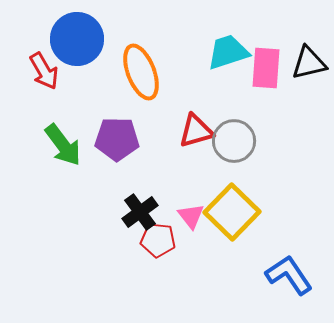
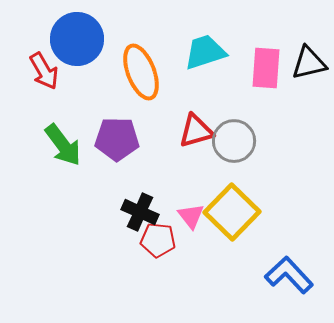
cyan trapezoid: moved 23 px left
black cross: rotated 30 degrees counterclockwise
blue L-shape: rotated 9 degrees counterclockwise
